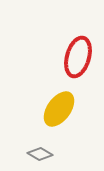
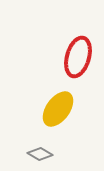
yellow ellipse: moved 1 px left
